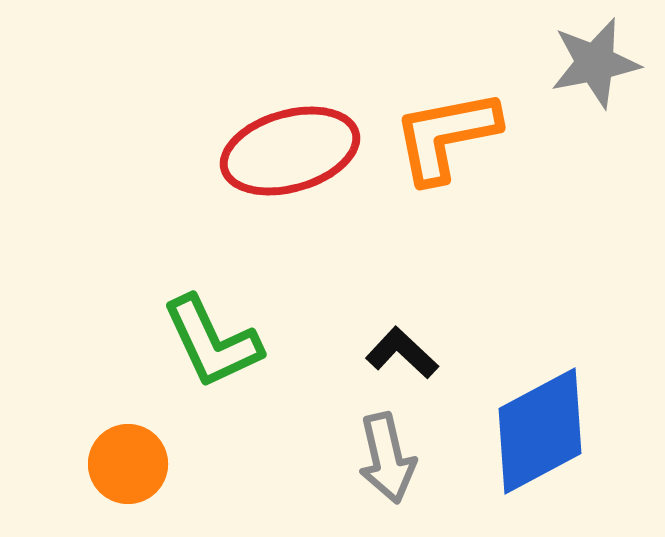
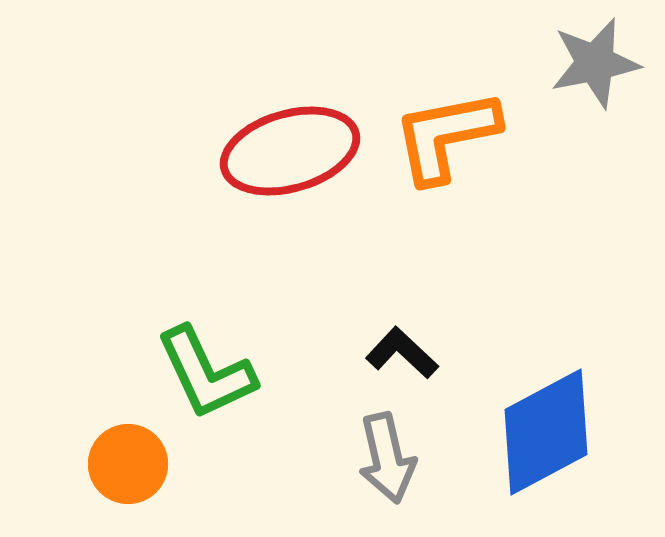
green L-shape: moved 6 px left, 31 px down
blue diamond: moved 6 px right, 1 px down
